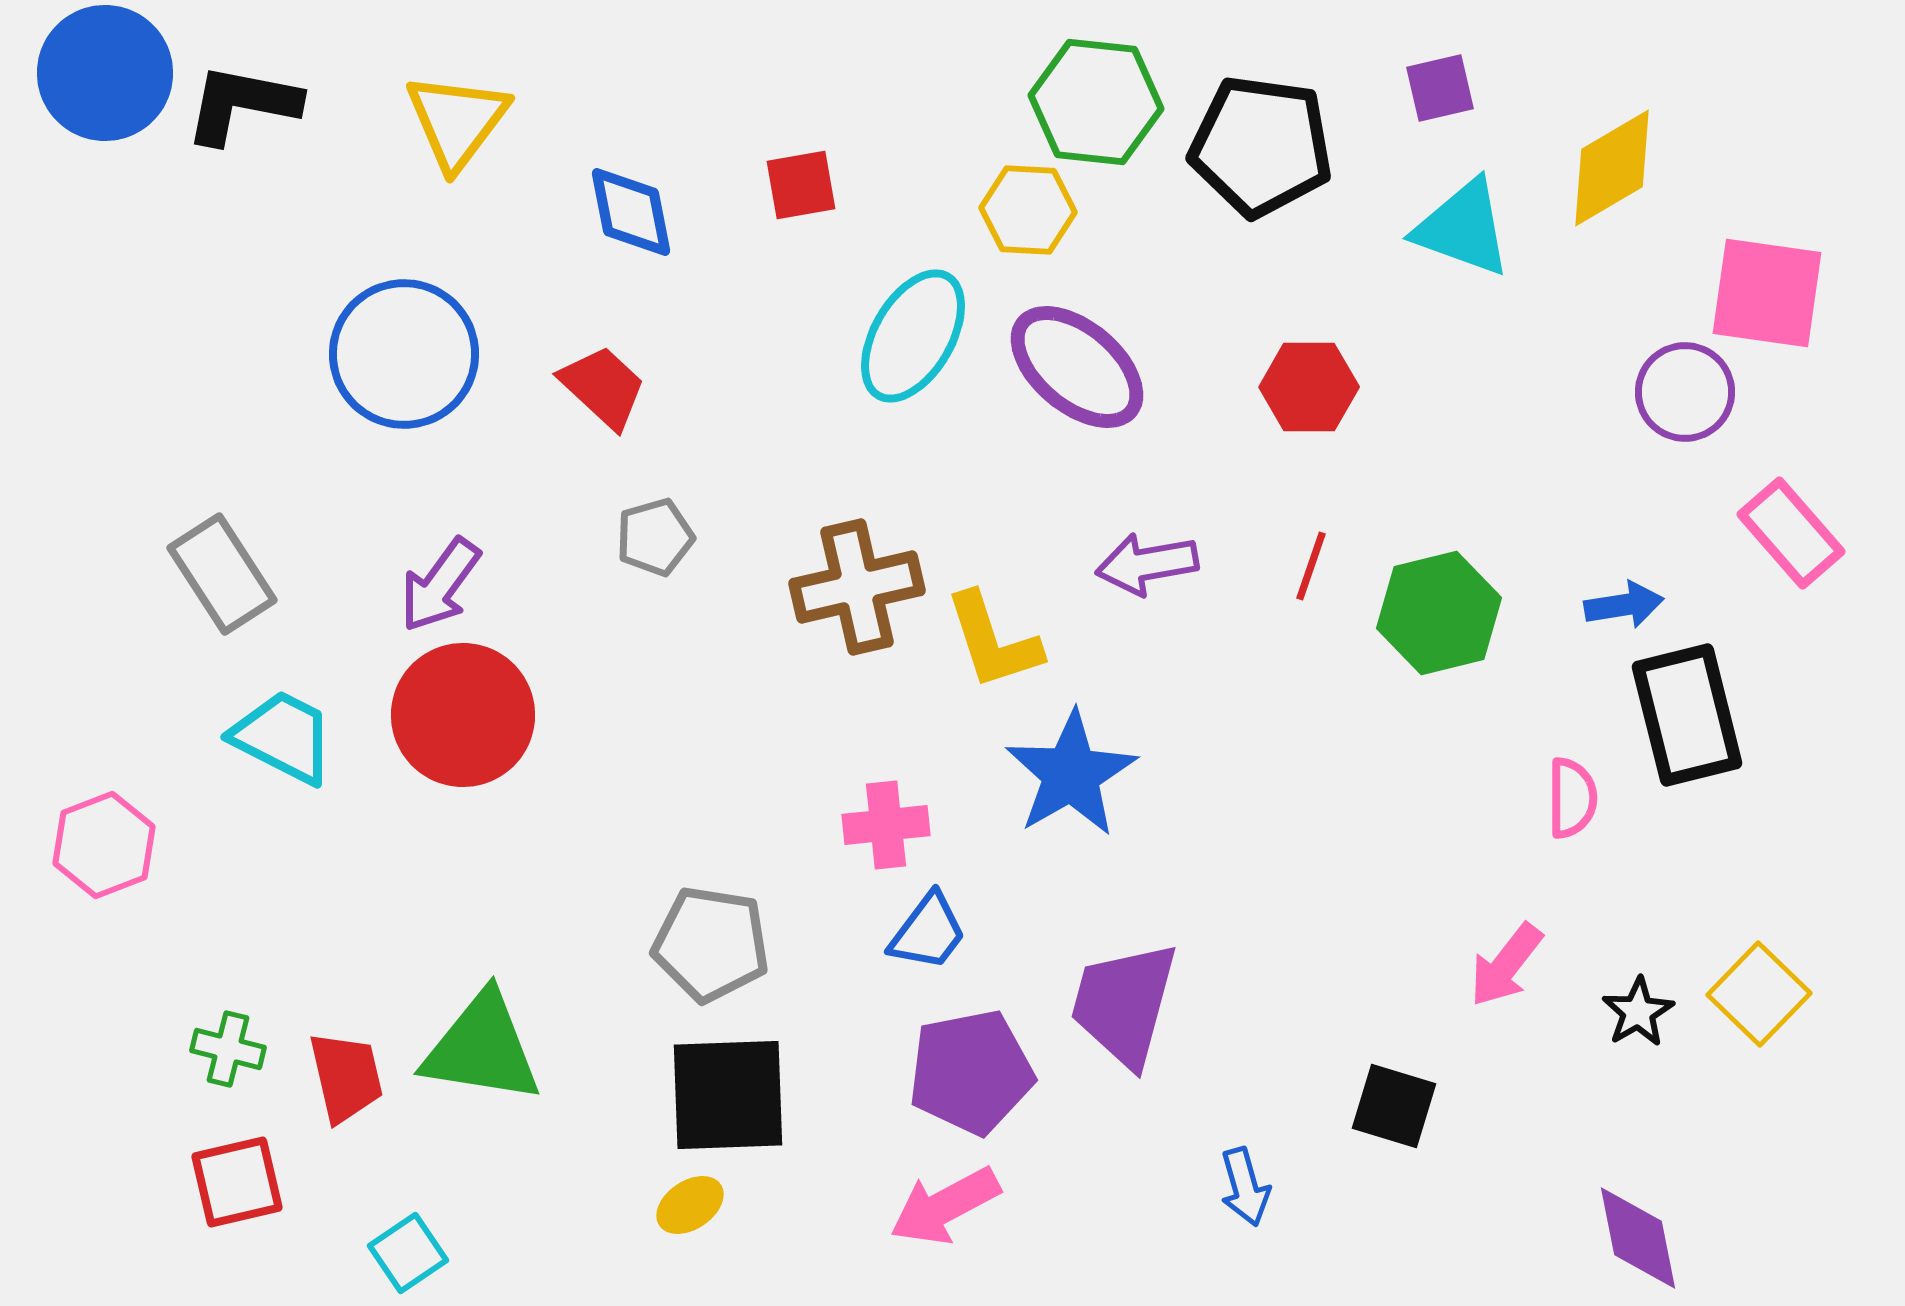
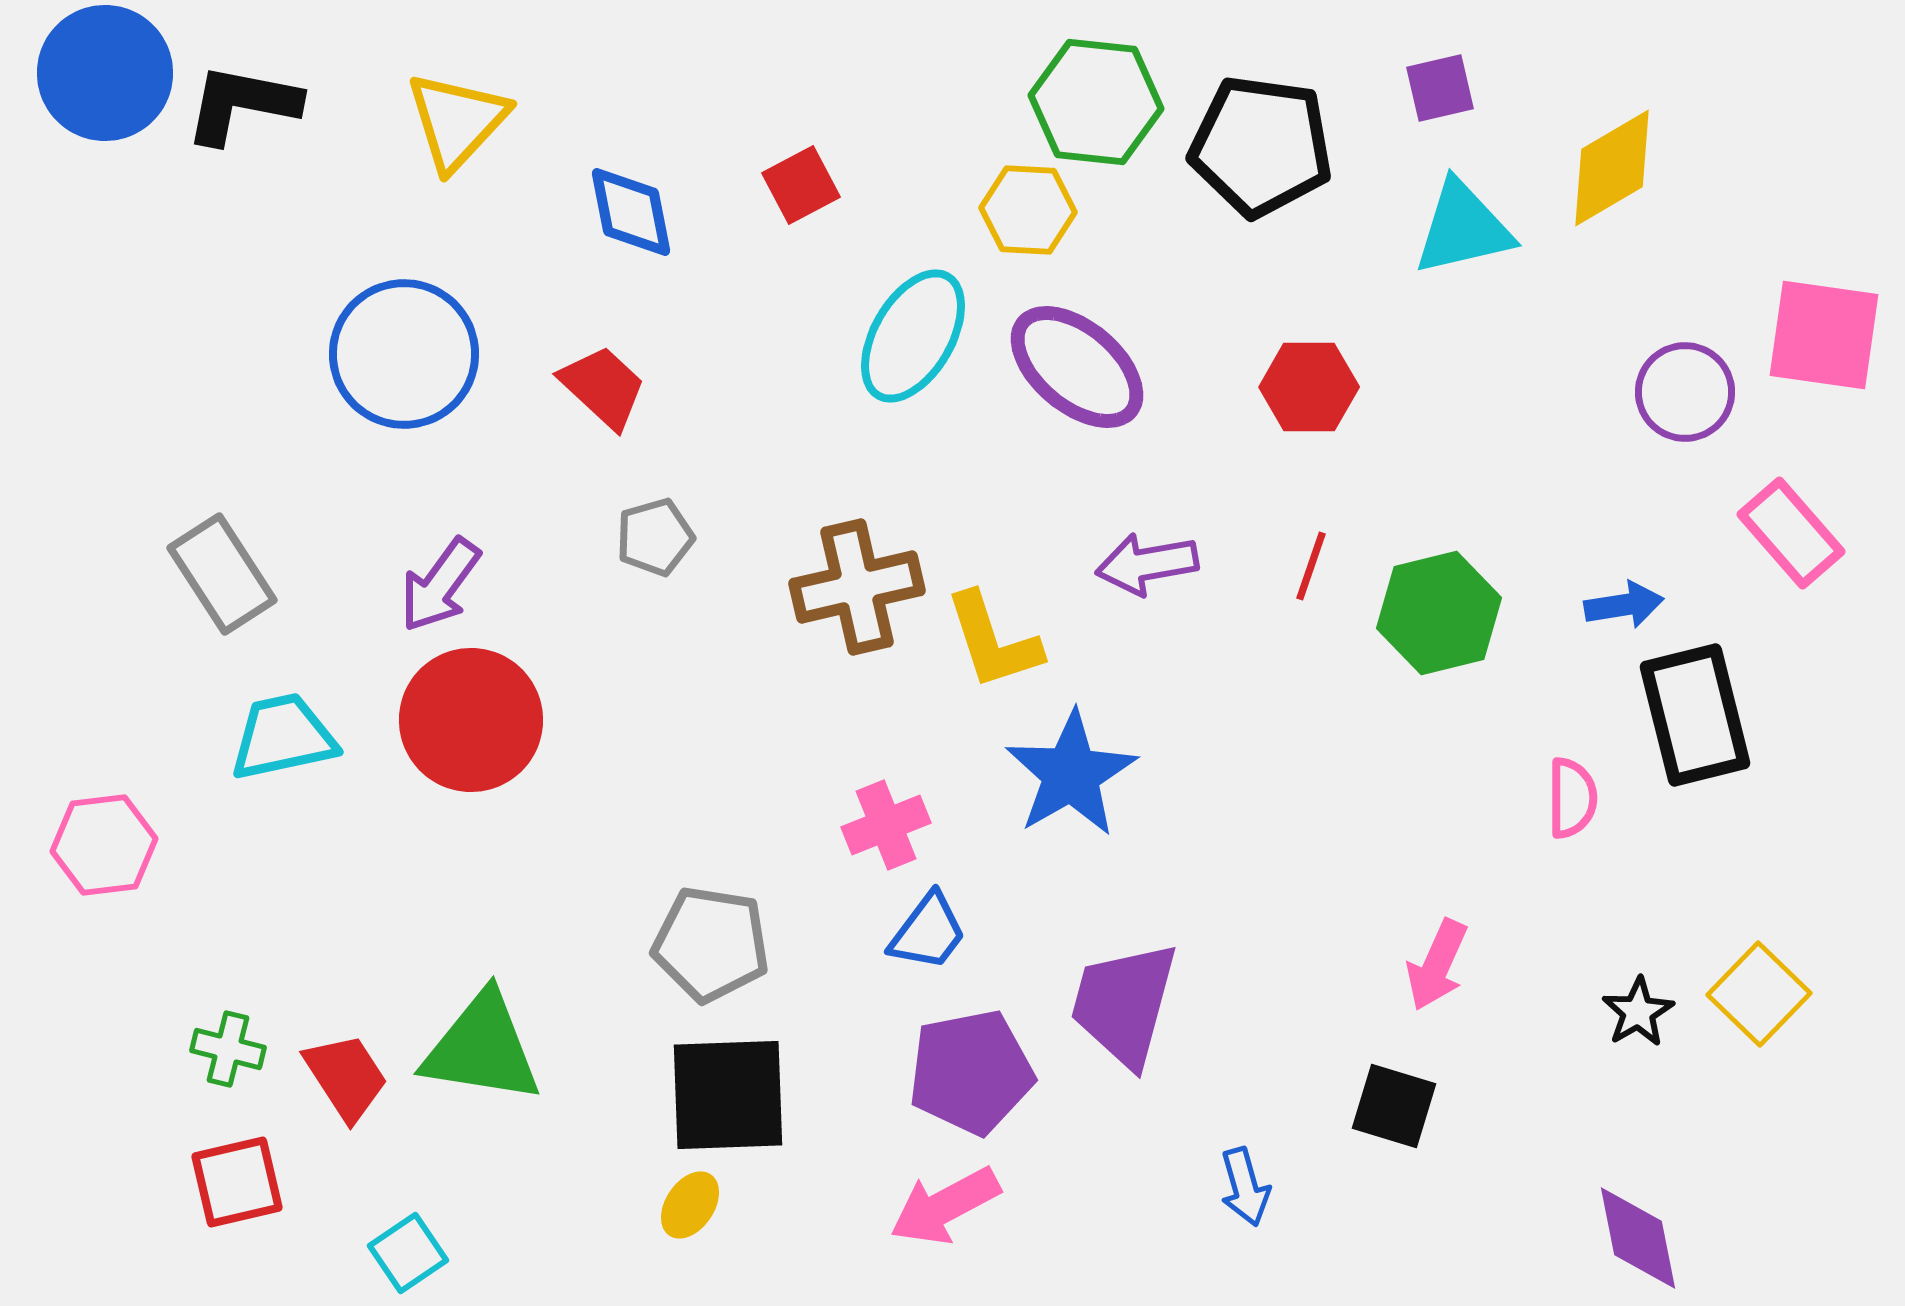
yellow triangle at (457, 121): rotated 6 degrees clockwise
red square at (801, 185): rotated 18 degrees counterclockwise
cyan triangle at (1463, 228): rotated 33 degrees counterclockwise
pink square at (1767, 293): moved 57 px right, 42 px down
red circle at (463, 715): moved 8 px right, 5 px down
black rectangle at (1687, 715): moved 8 px right
cyan trapezoid at (283, 737): rotated 39 degrees counterclockwise
pink cross at (886, 825): rotated 16 degrees counterclockwise
pink hexagon at (104, 845): rotated 14 degrees clockwise
pink arrow at (1506, 965): moved 69 px left; rotated 14 degrees counterclockwise
red trapezoid at (346, 1077): rotated 20 degrees counterclockwise
yellow ellipse at (690, 1205): rotated 22 degrees counterclockwise
